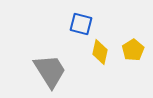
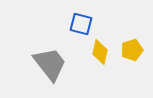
yellow pentagon: moved 1 px left; rotated 15 degrees clockwise
gray trapezoid: moved 7 px up; rotated 6 degrees counterclockwise
